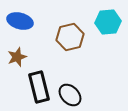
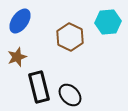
blue ellipse: rotated 70 degrees counterclockwise
brown hexagon: rotated 20 degrees counterclockwise
